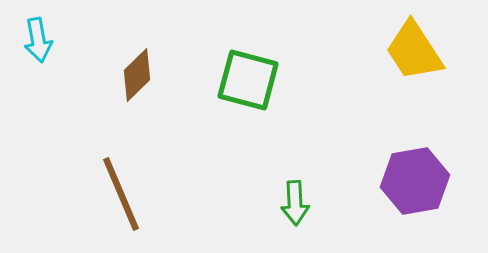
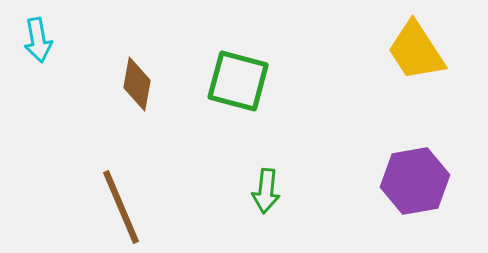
yellow trapezoid: moved 2 px right
brown diamond: moved 9 px down; rotated 36 degrees counterclockwise
green square: moved 10 px left, 1 px down
brown line: moved 13 px down
green arrow: moved 29 px left, 12 px up; rotated 9 degrees clockwise
